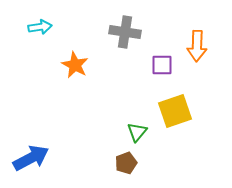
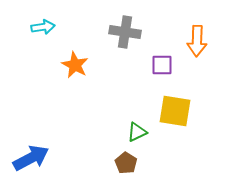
cyan arrow: moved 3 px right
orange arrow: moved 5 px up
yellow square: rotated 28 degrees clockwise
green triangle: rotated 25 degrees clockwise
brown pentagon: rotated 20 degrees counterclockwise
